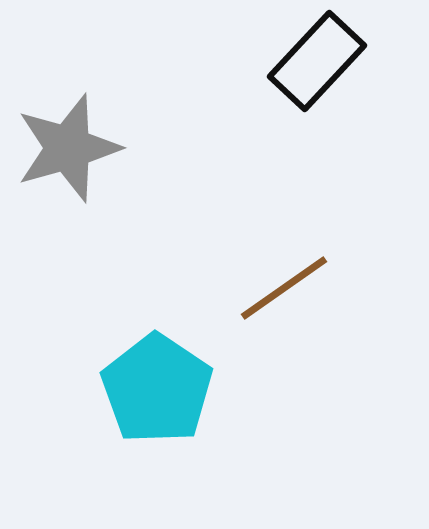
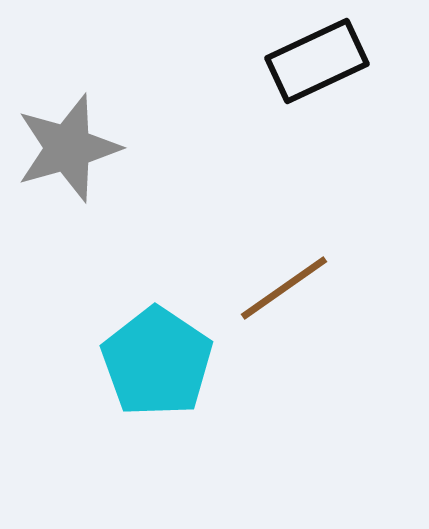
black rectangle: rotated 22 degrees clockwise
cyan pentagon: moved 27 px up
